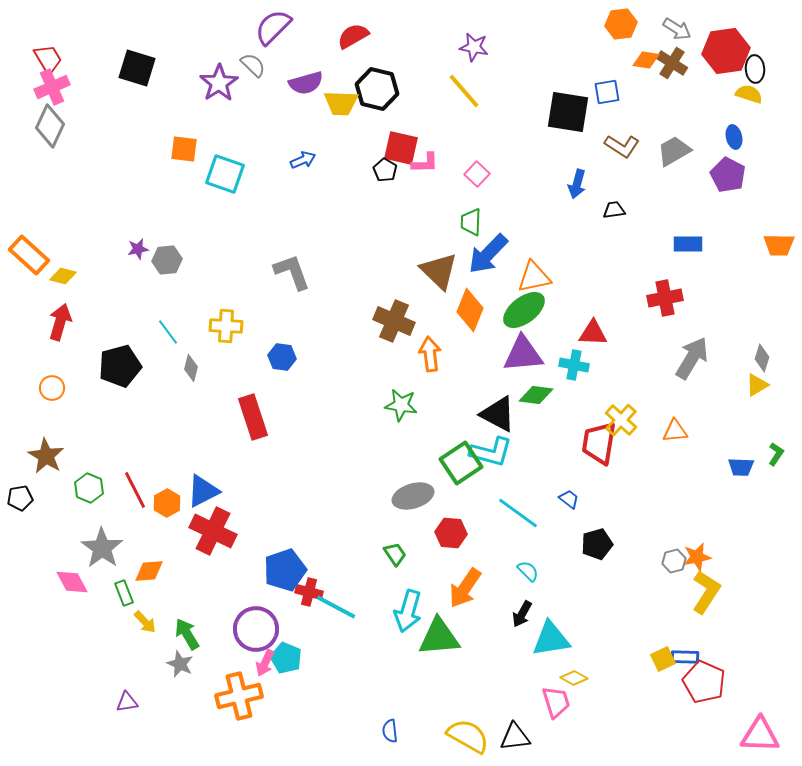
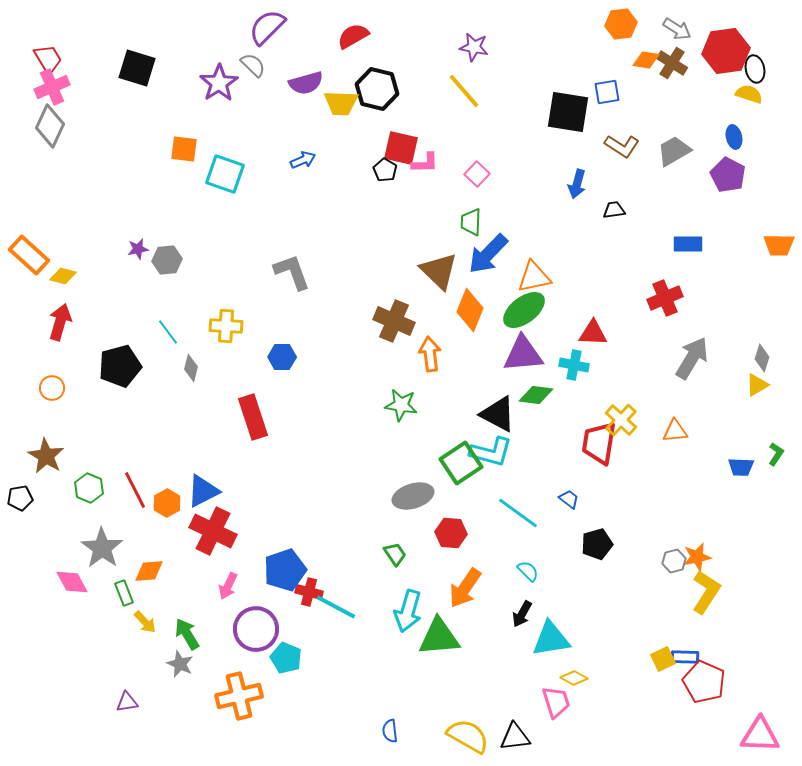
purple semicircle at (273, 27): moved 6 px left
black ellipse at (755, 69): rotated 8 degrees counterclockwise
red cross at (665, 298): rotated 12 degrees counterclockwise
blue hexagon at (282, 357): rotated 8 degrees counterclockwise
pink arrow at (265, 663): moved 37 px left, 77 px up
